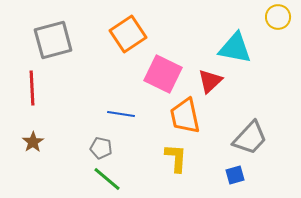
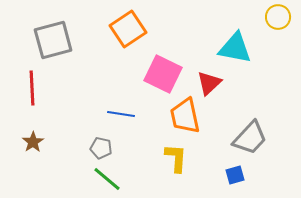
orange square: moved 5 px up
red triangle: moved 1 px left, 2 px down
